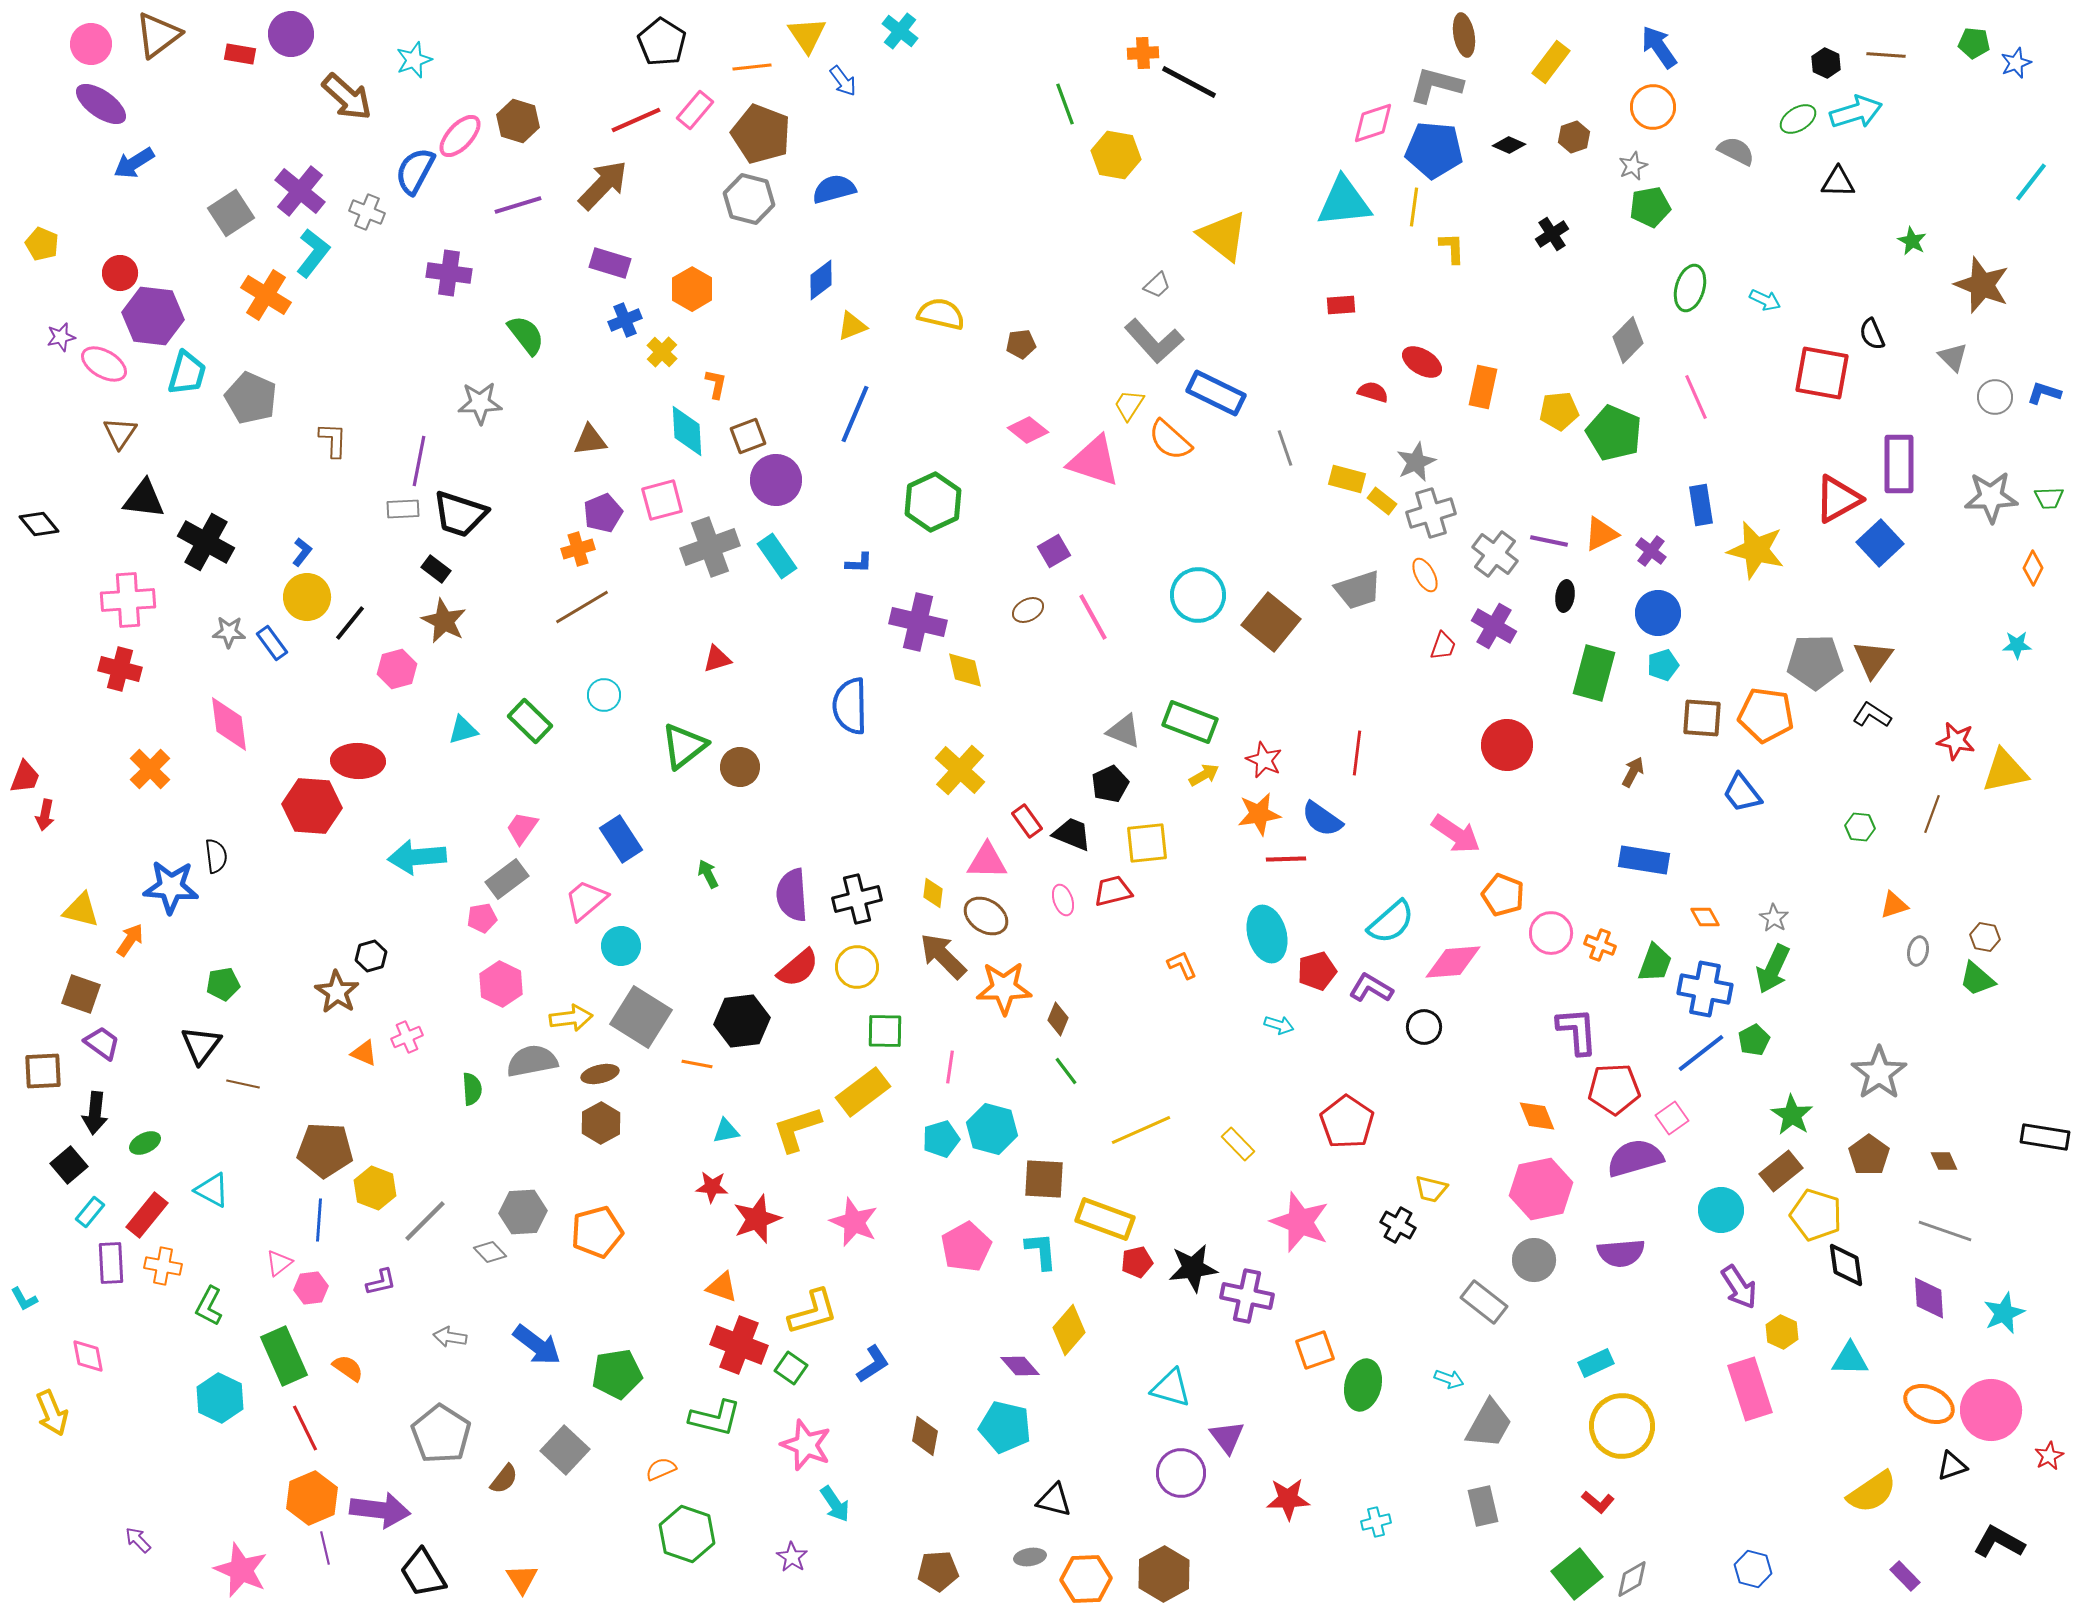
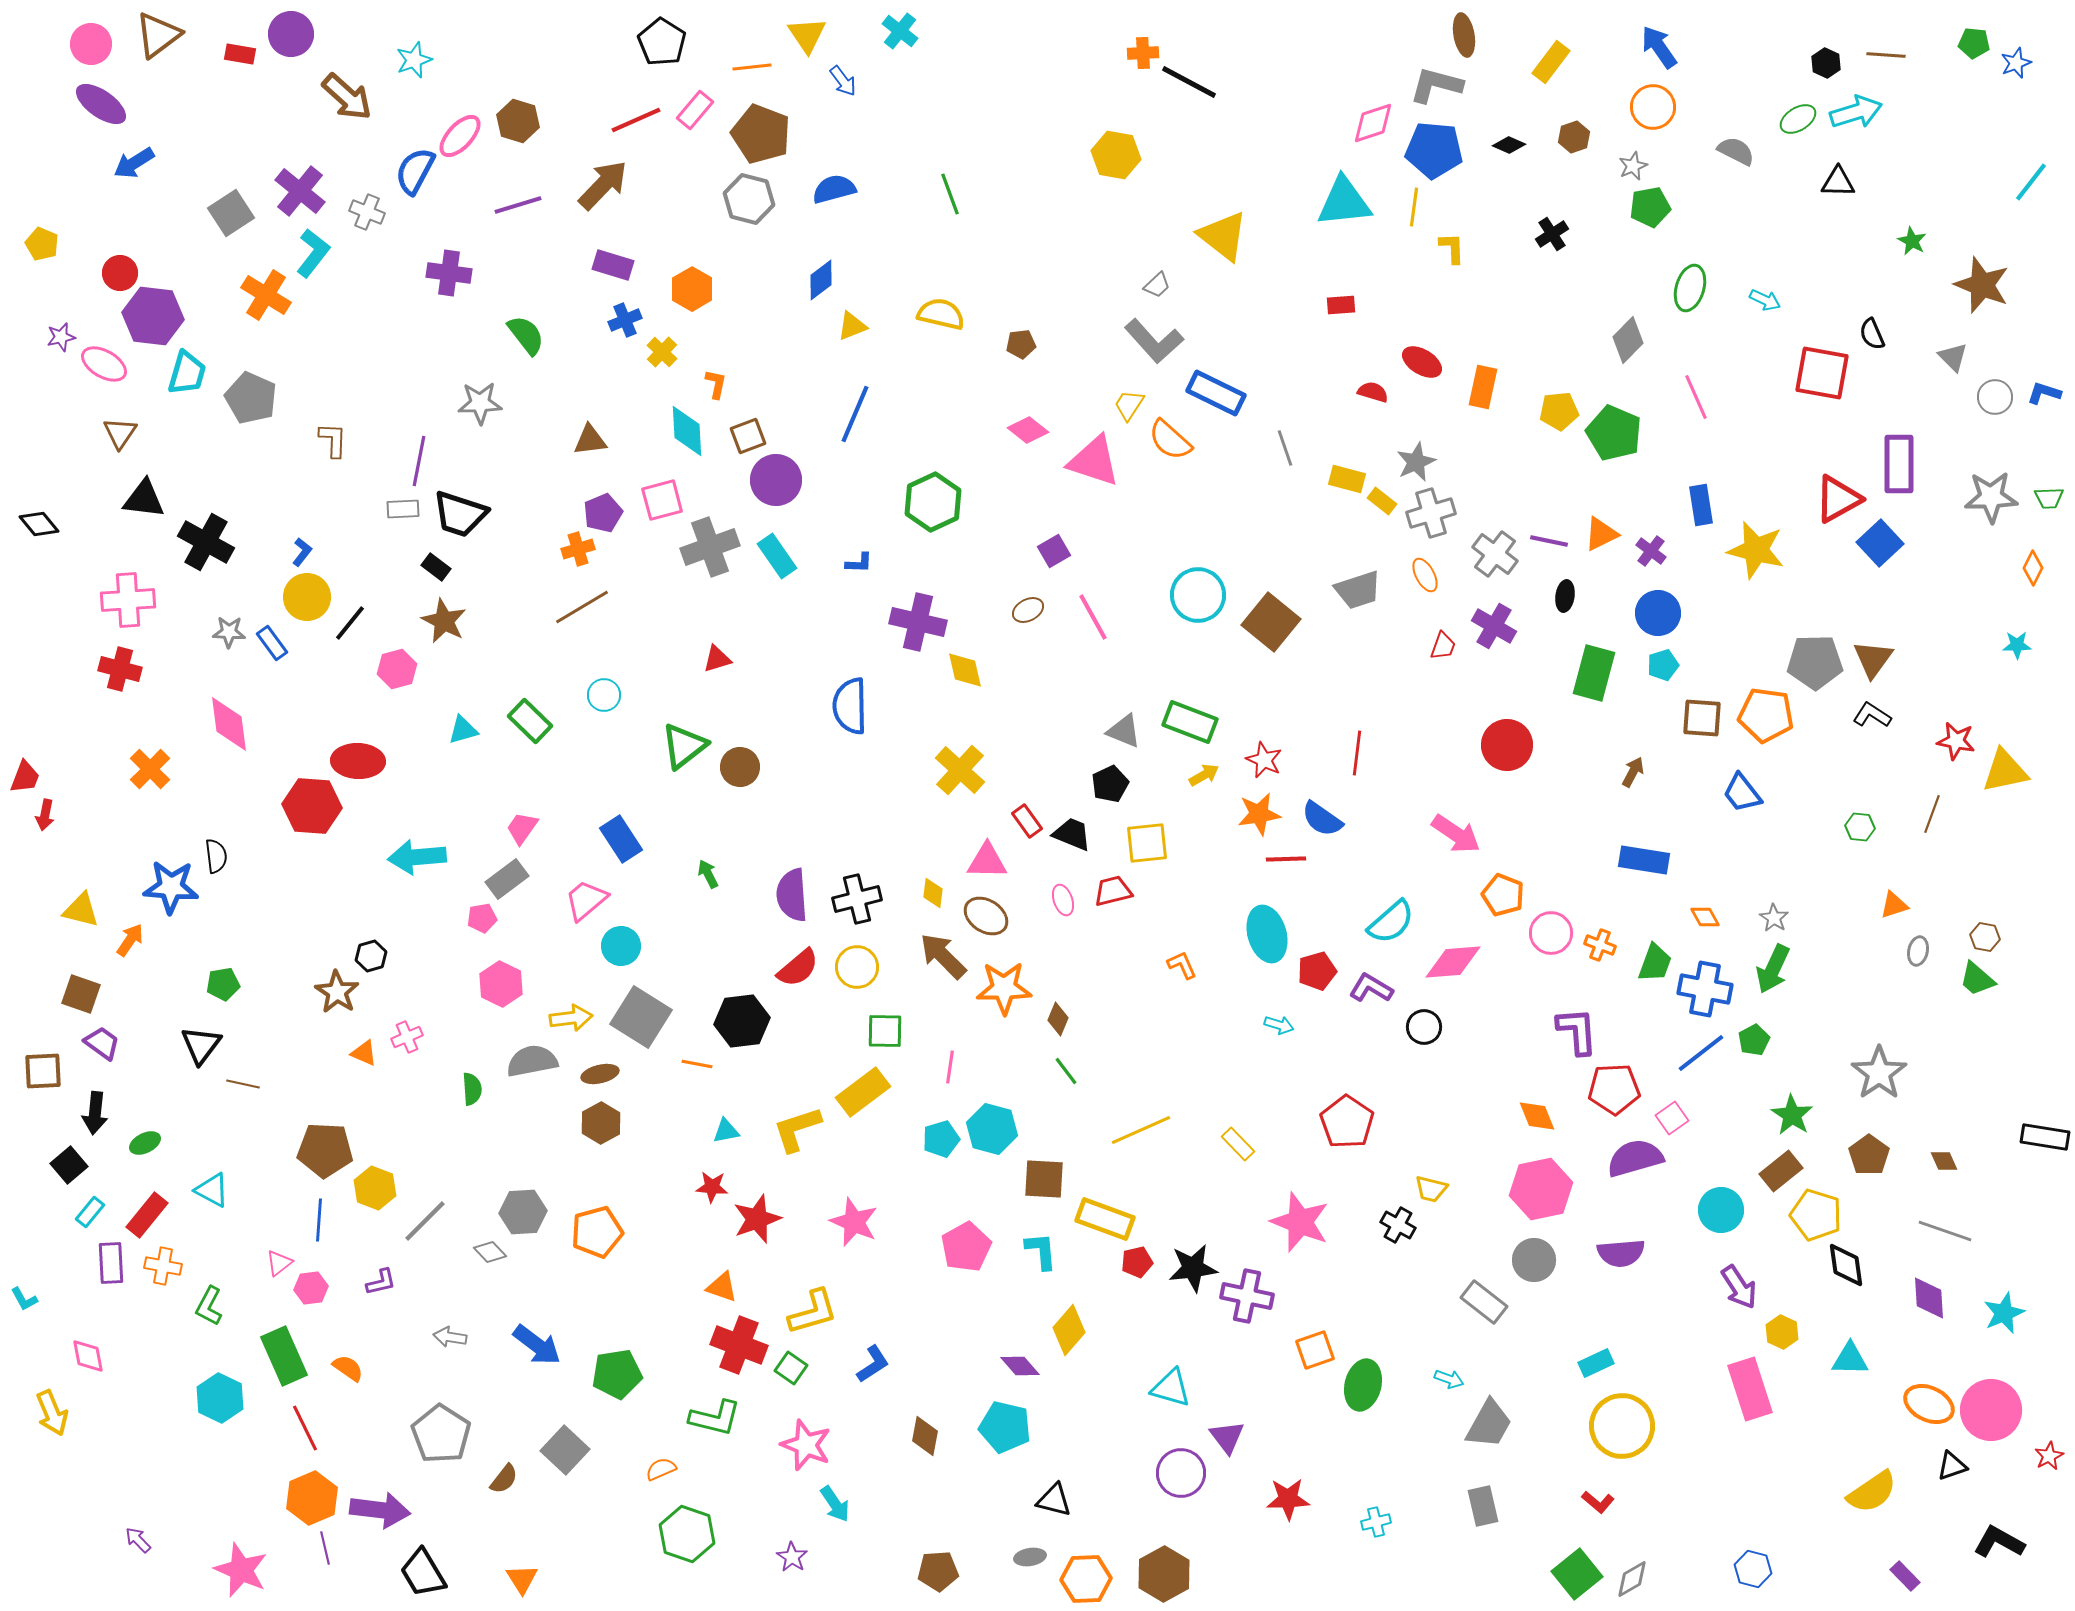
green line at (1065, 104): moved 115 px left, 90 px down
purple rectangle at (610, 263): moved 3 px right, 2 px down
black rectangle at (436, 569): moved 2 px up
